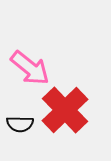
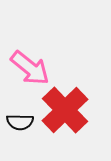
black semicircle: moved 2 px up
